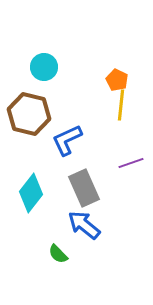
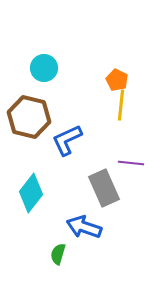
cyan circle: moved 1 px down
brown hexagon: moved 3 px down
purple line: rotated 25 degrees clockwise
gray rectangle: moved 20 px right
blue arrow: moved 2 px down; rotated 20 degrees counterclockwise
green semicircle: rotated 60 degrees clockwise
